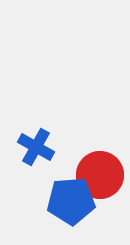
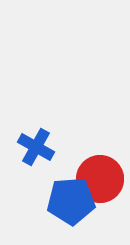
red circle: moved 4 px down
